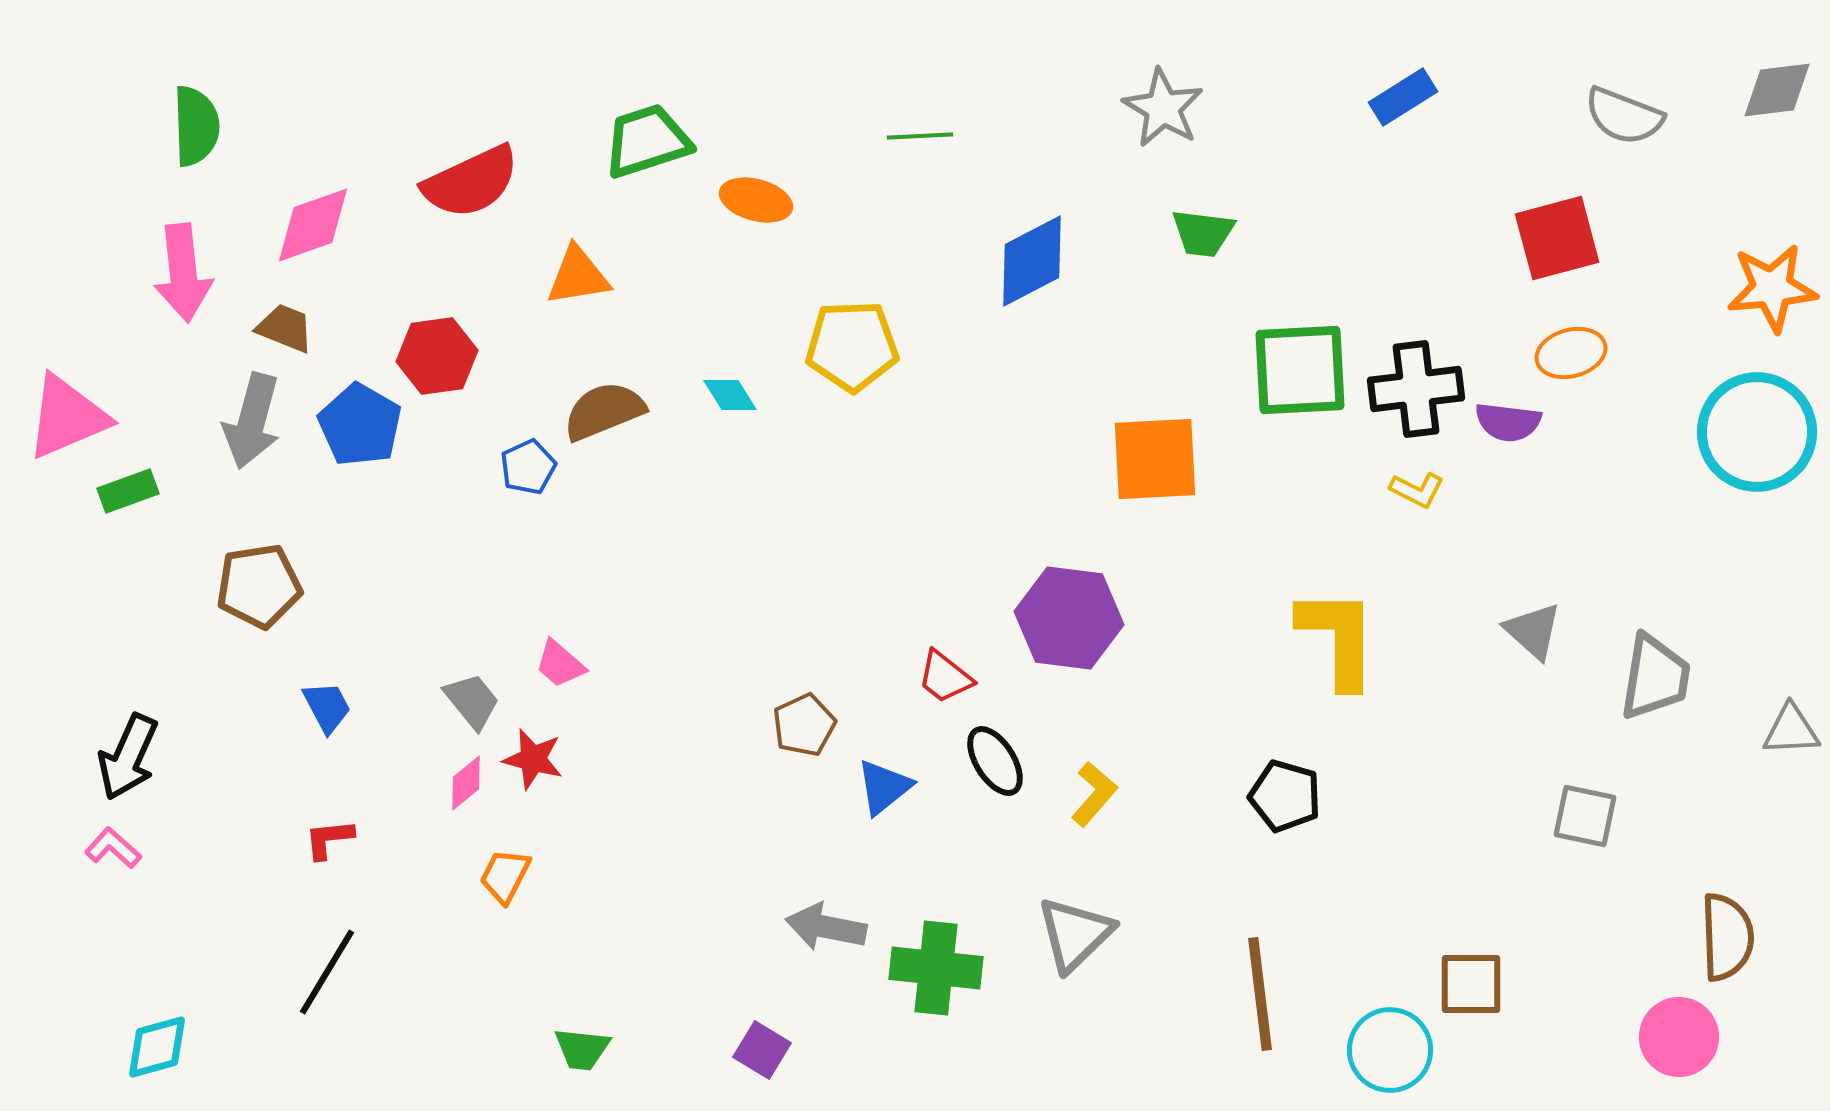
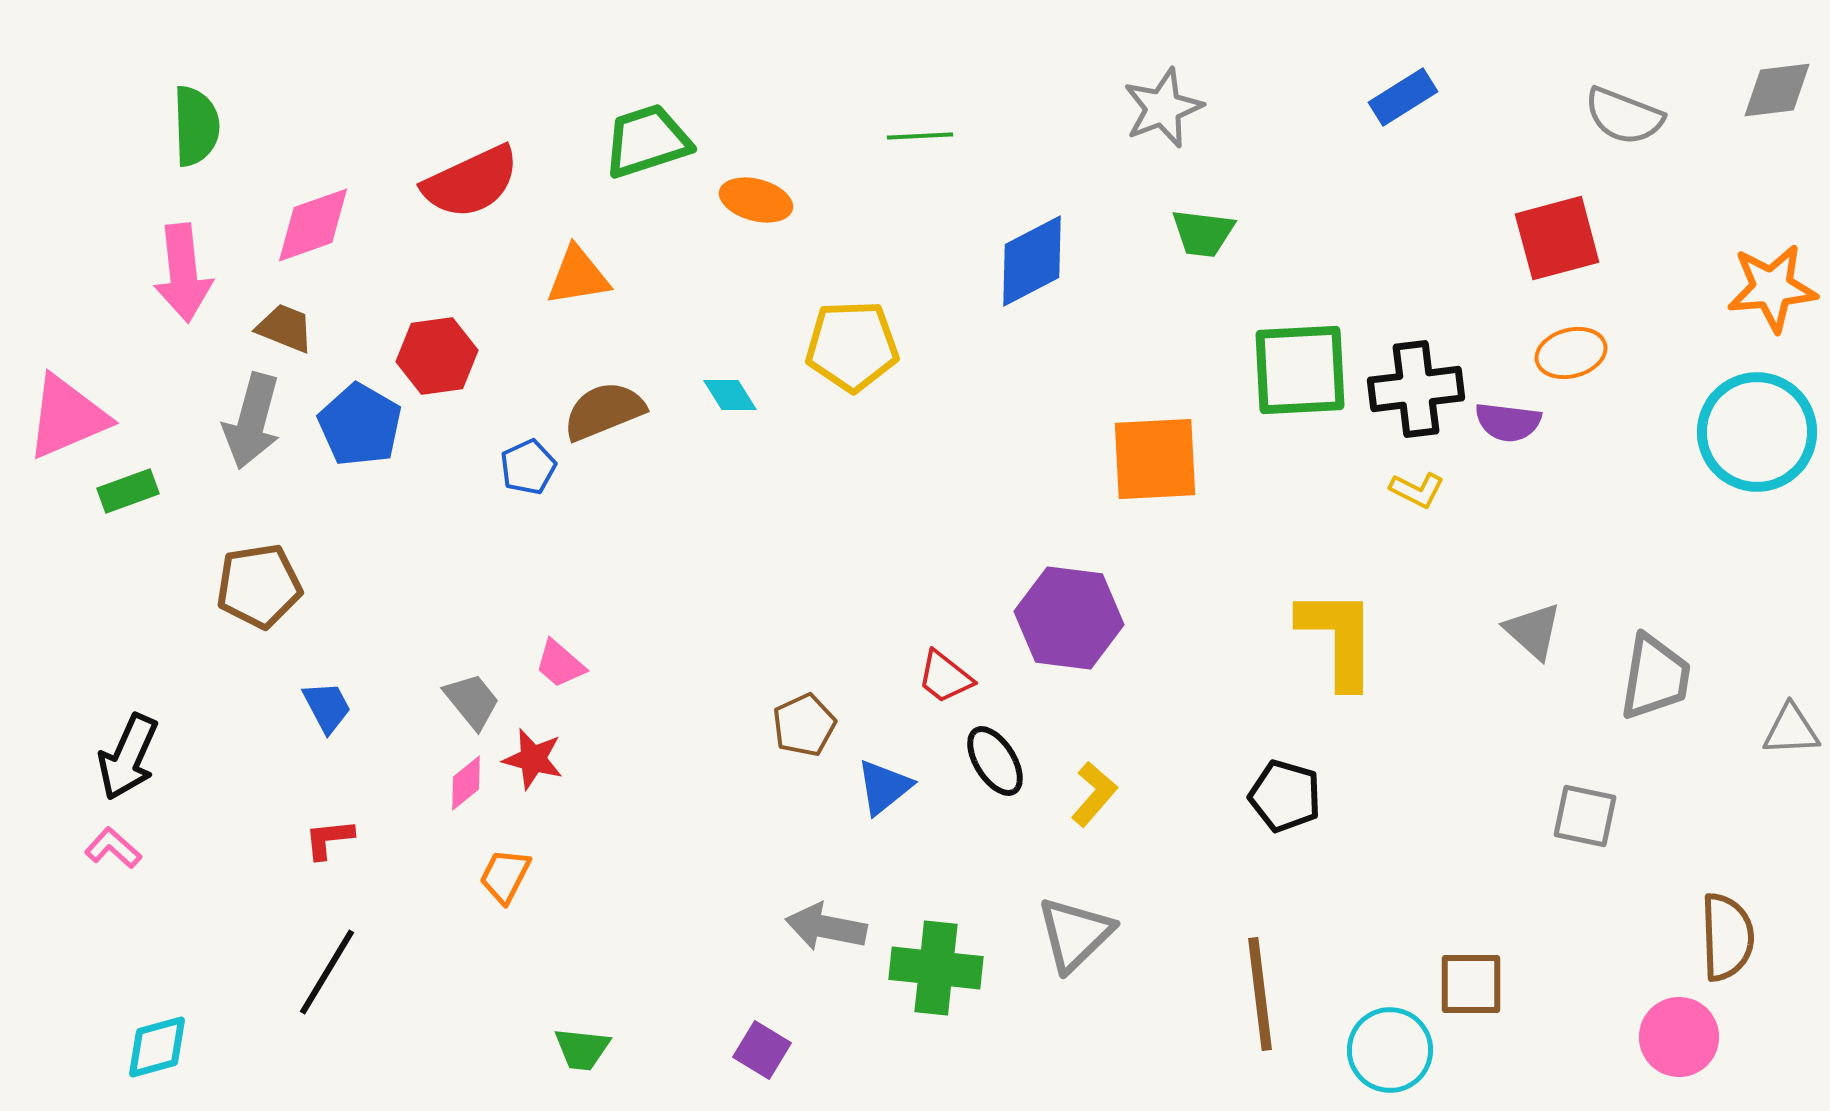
gray star at (1163, 108): rotated 20 degrees clockwise
